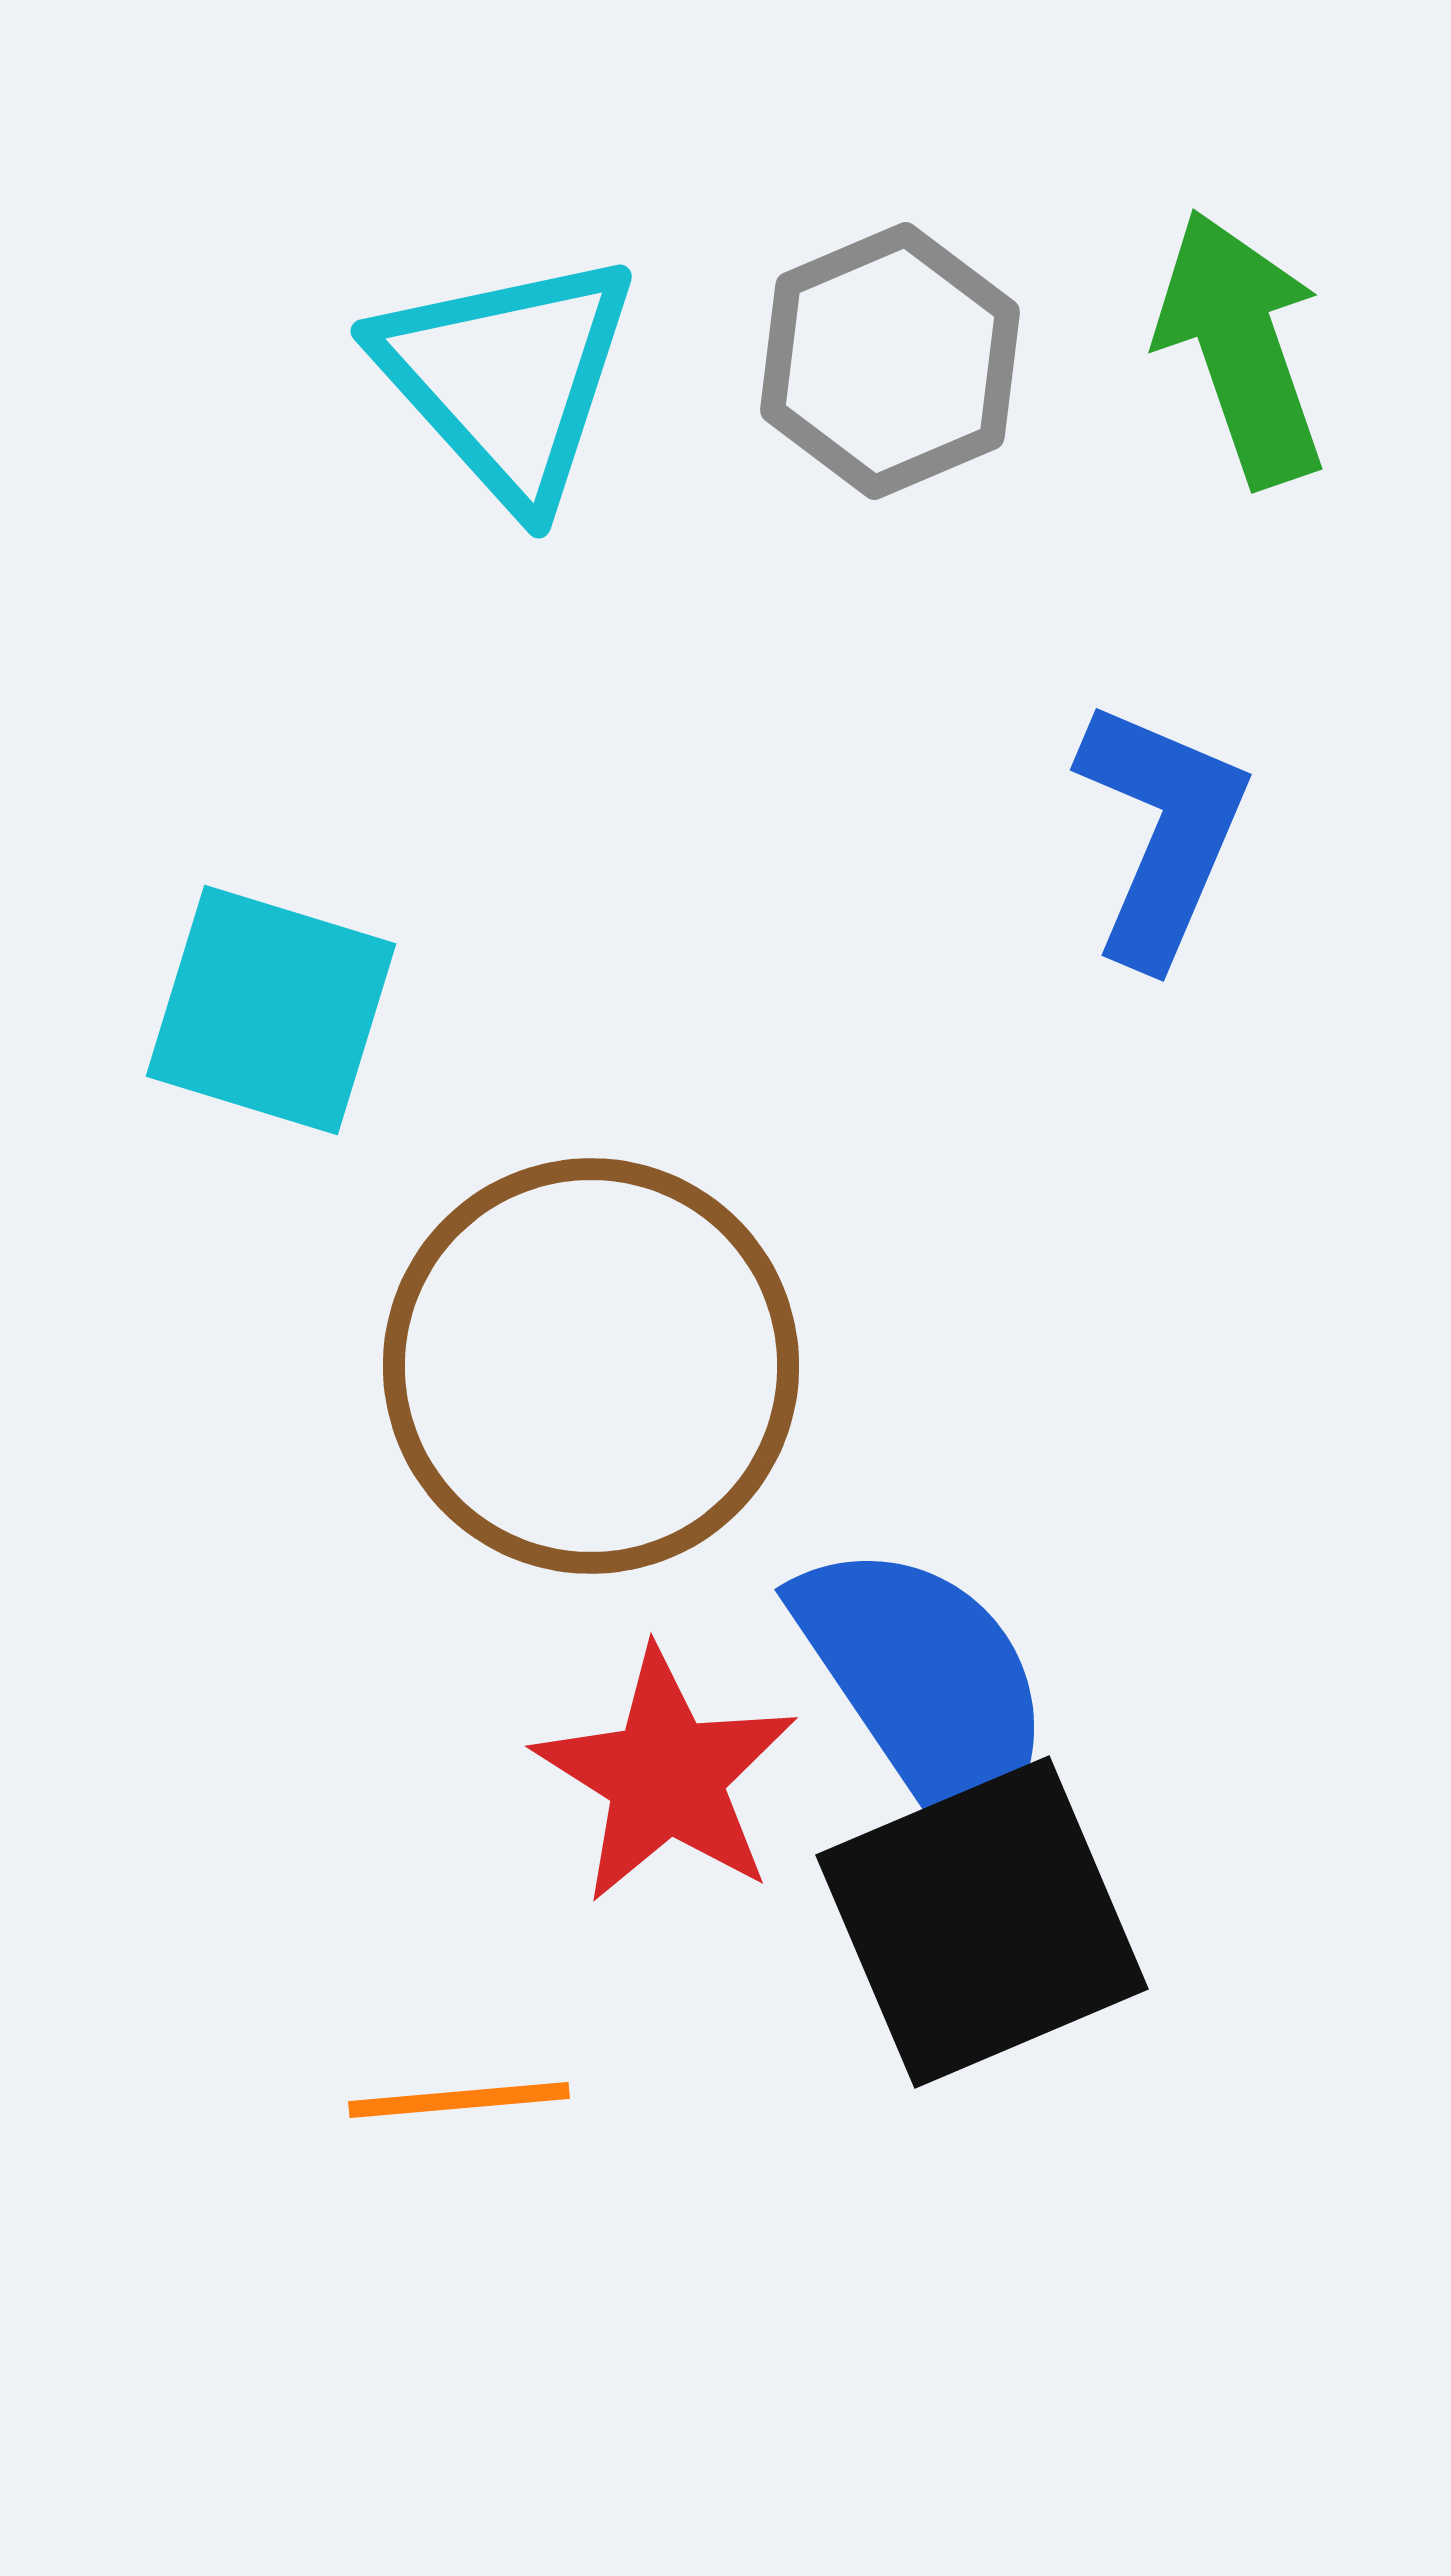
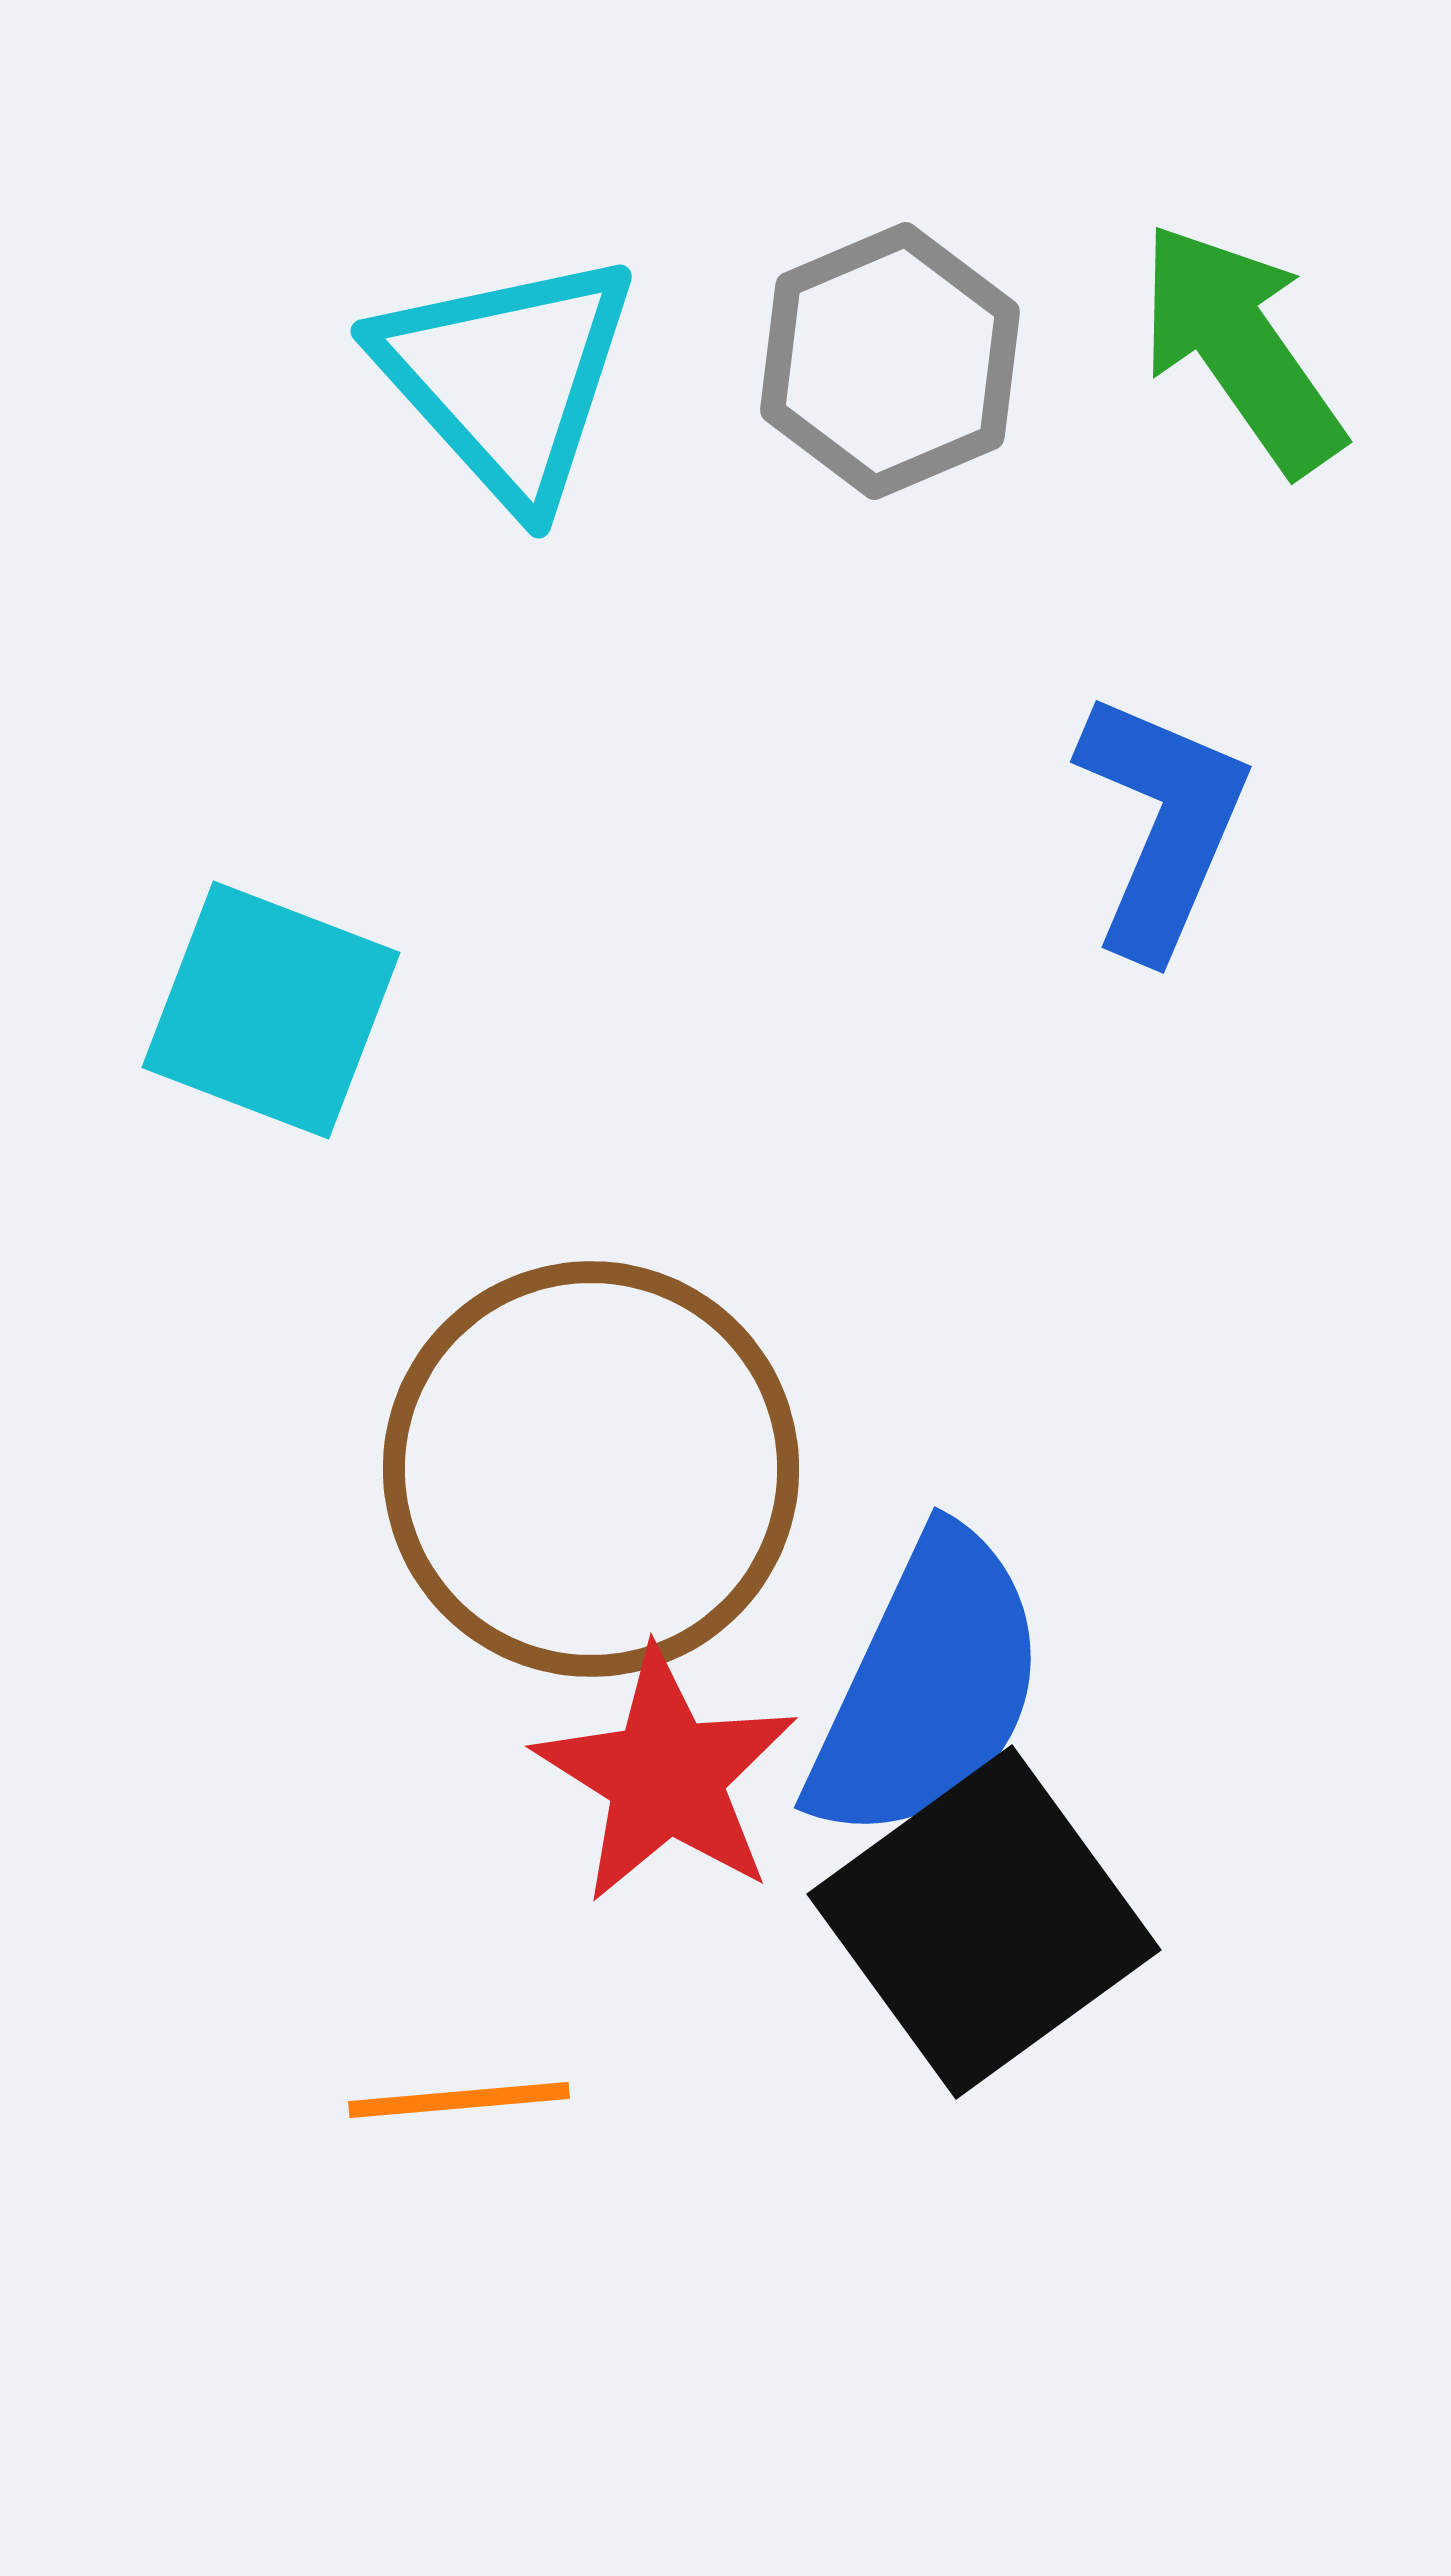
green arrow: rotated 16 degrees counterclockwise
blue L-shape: moved 8 px up
cyan square: rotated 4 degrees clockwise
brown circle: moved 103 px down
blue semicircle: moved 2 px right, 1 px up; rotated 59 degrees clockwise
black square: moved 2 px right; rotated 13 degrees counterclockwise
